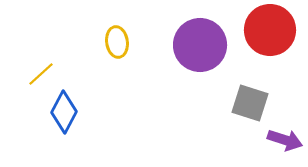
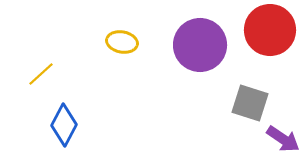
yellow ellipse: moved 5 px right; rotated 72 degrees counterclockwise
blue diamond: moved 13 px down
purple arrow: moved 2 px left, 1 px up; rotated 16 degrees clockwise
